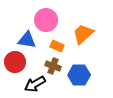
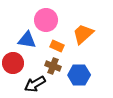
red circle: moved 2 px left, 1 px down
